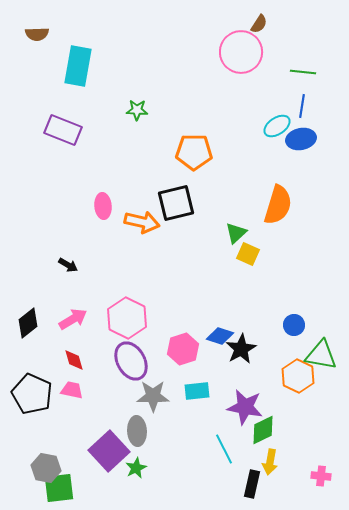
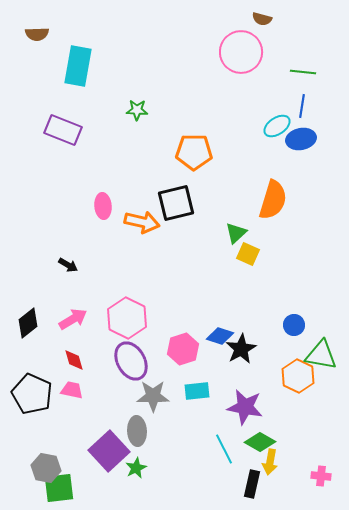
brown semicircle at (259, 24): moved 3 px right, 5 px up; rotated 72 degrees clockwise
orange semicircle at (278, 205): moved 5 px left, 5 px up
green diamond at (263, 430): moved 3 px left, 12 px down; rotated 56 degrees clockwise
